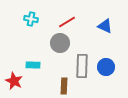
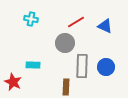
red line: moved 9 px right
gray circle: moved 5 px right
red star: moved 1 px left, 1 px down
brown rectangle: moved 2 px right, 1 px down
